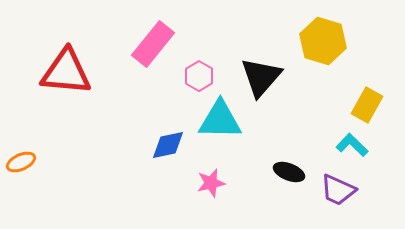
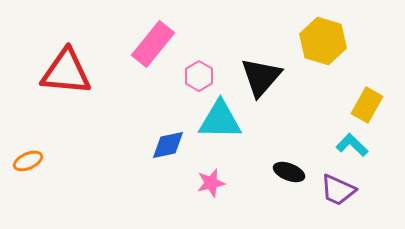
orange ellipse: moved 7 px right, 1 px up
